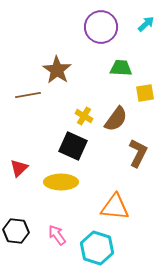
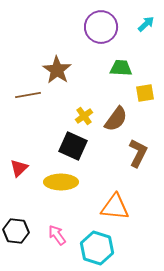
yellow cross: rotated 24 degrees clockwise
